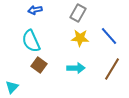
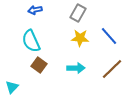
brown line: rotated 15 degrees clockwise
